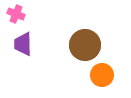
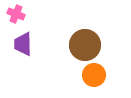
orange circle: moved 8 px left
